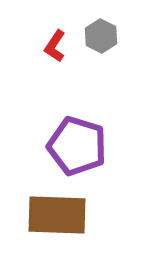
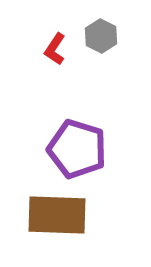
red L-shape: moved 3 px down
purple pentagon: moved 3 px down
